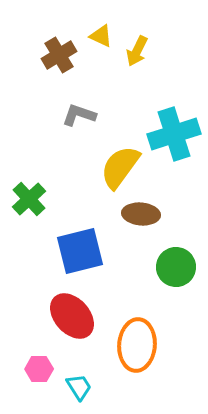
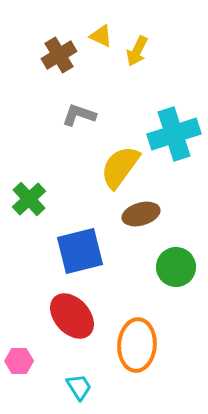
brown ellipse: rotated 21 degrees counterclockwise
pink hexagon: moved 20 px left, 8 px up
